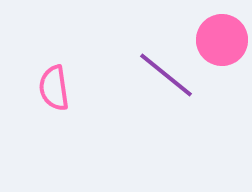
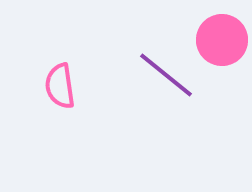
pink semicircle: moved 6 px right, 2 px up
